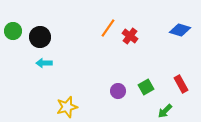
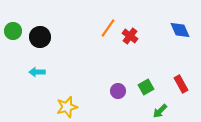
blue diamond: rotated 50 degrees clockwise
cyan arrow: moved 7 px left, 9 px down
green arrow: moved 5 px left
